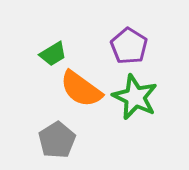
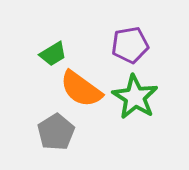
purple pentagon: moved 1 px right, 1 px up; rotated 30 degrees clockwise
green star: rotated 6 degrees clockwise
gray pentagon: moved 1 px left, 8 px up
